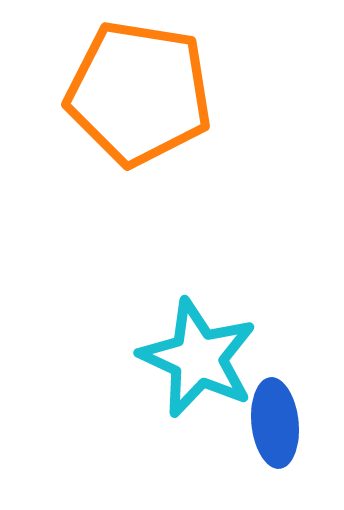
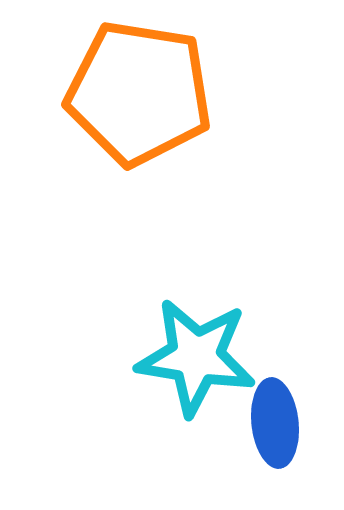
cyan star: moved 2 px left, 1 px up; rotated 16 degrees counterclockwise
